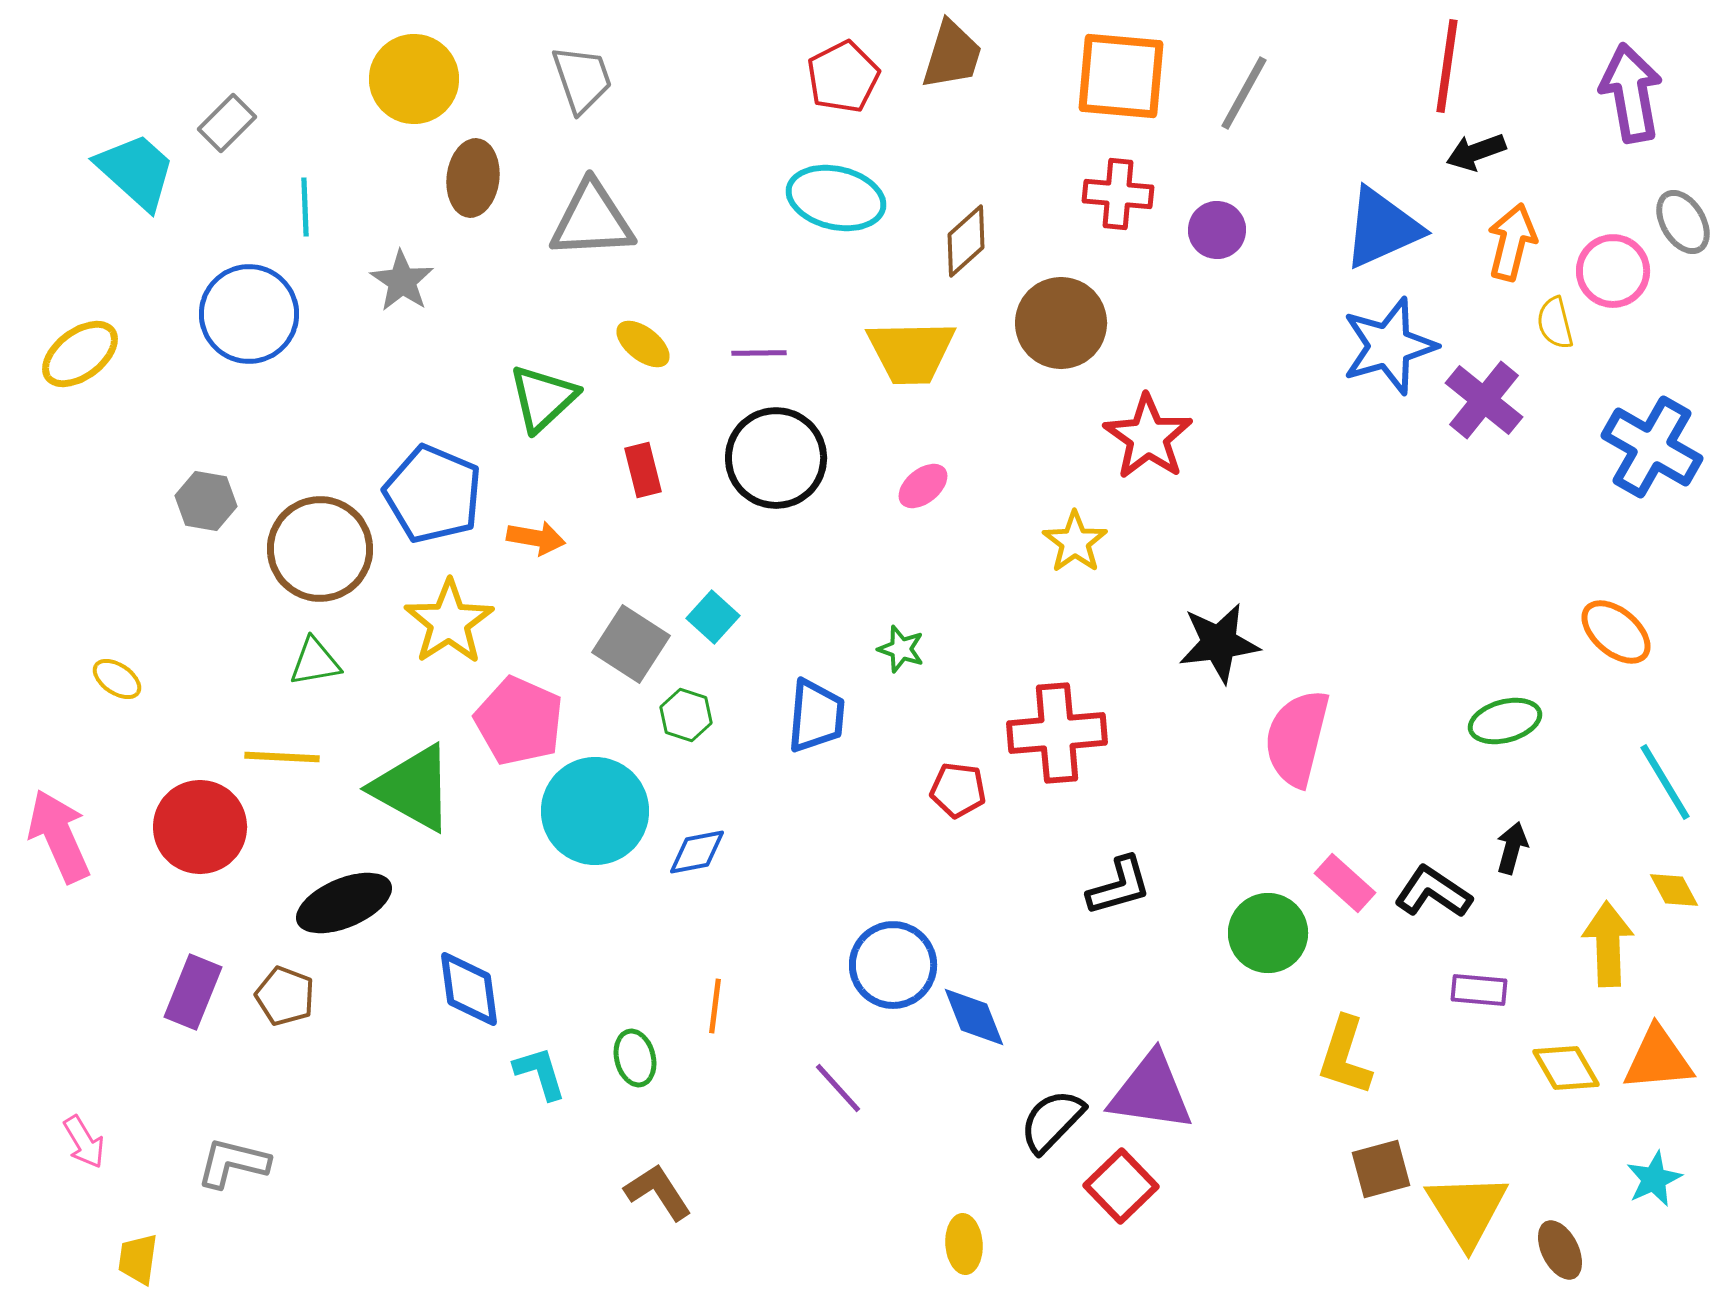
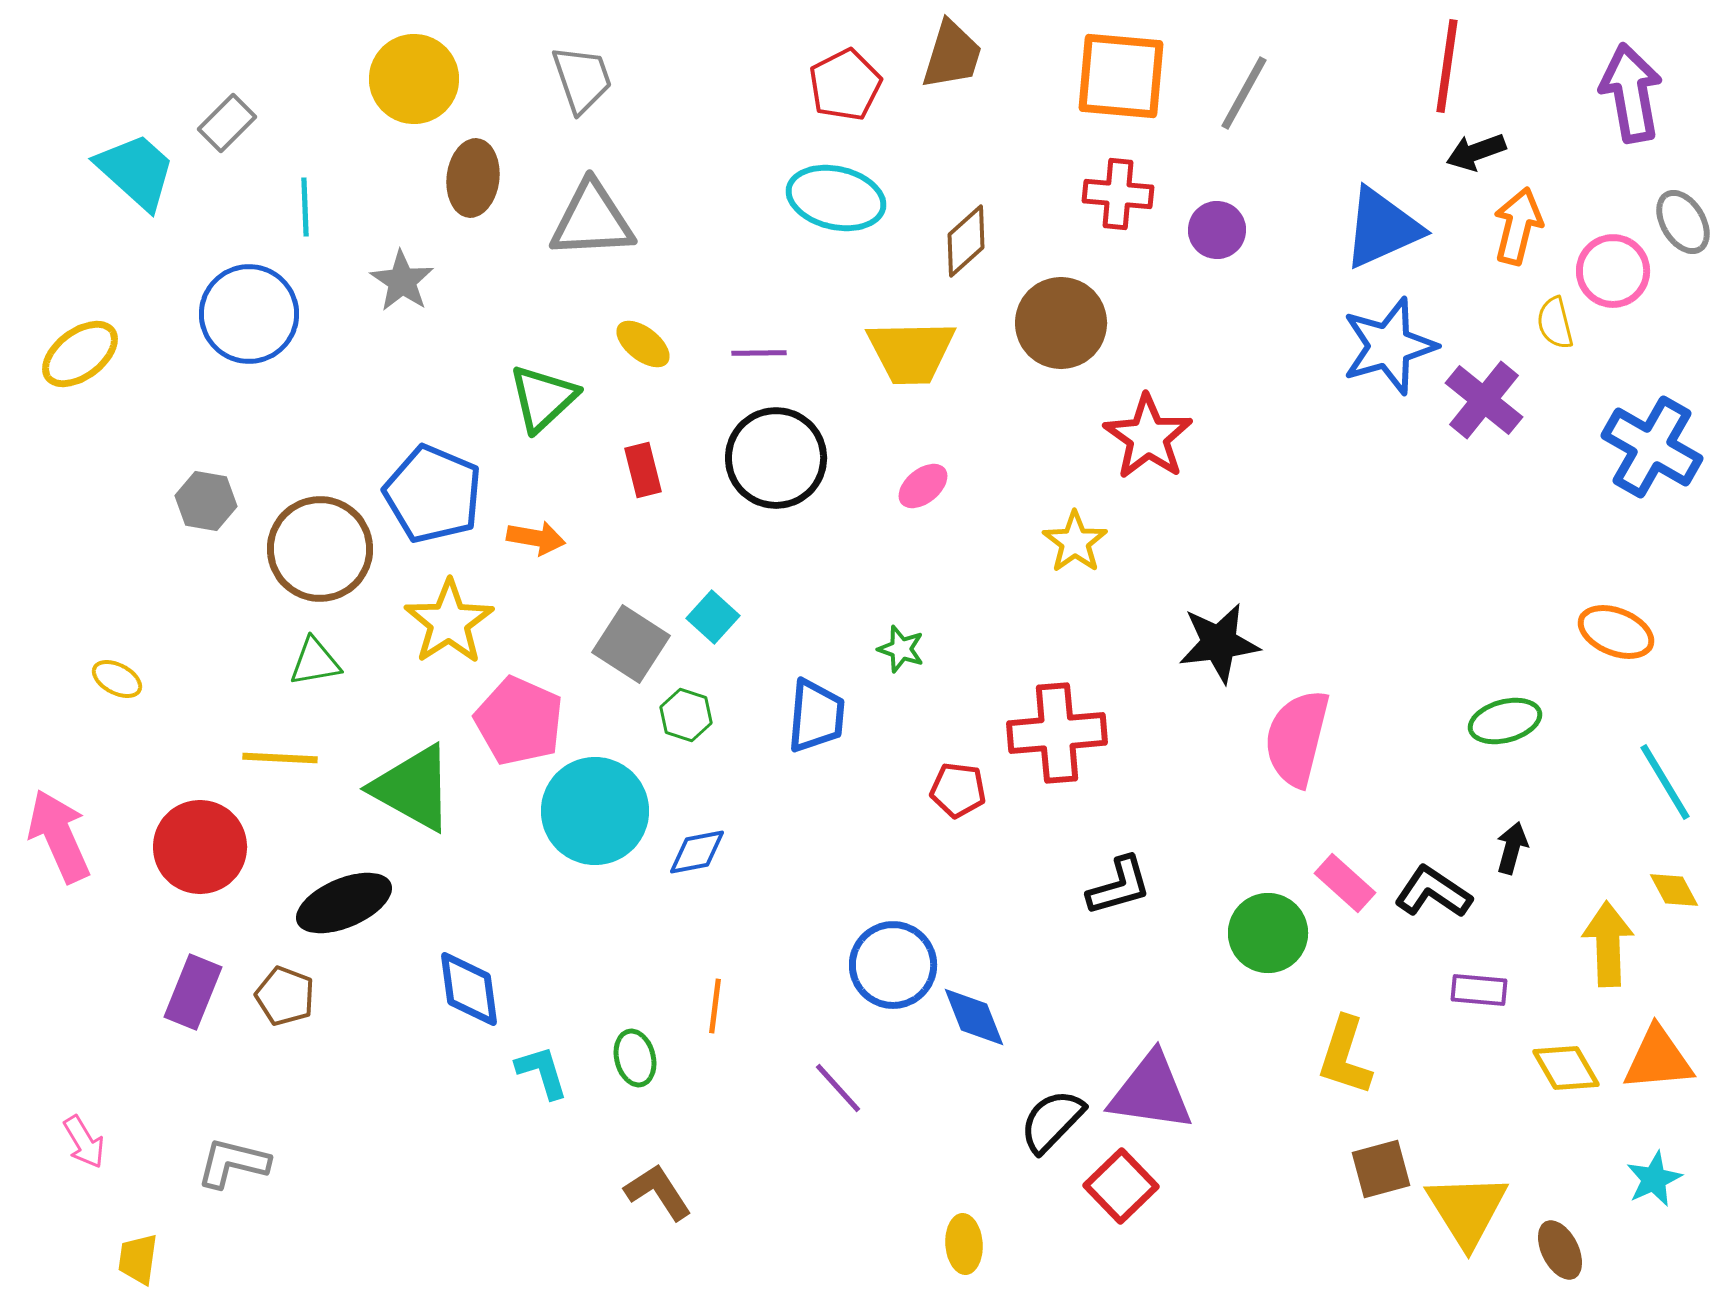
red pentagon at (843, 77): moved 2 px right, 8 px down
orange arrow at (1512, 242): moved 6 px right, 16 px up
orange ellipse at (1616, 632): rotated 18 degrees counterclockwise
yellow ellipse at (117, 679): rotated 6 degrees counterclockwise
yellow line at (282, 757): moved 2 px left, 1 px down
red circle at (200, 827): moved 20 px down
cyan L-shape at (540, 1073): moved 2 px right, 1 px up
